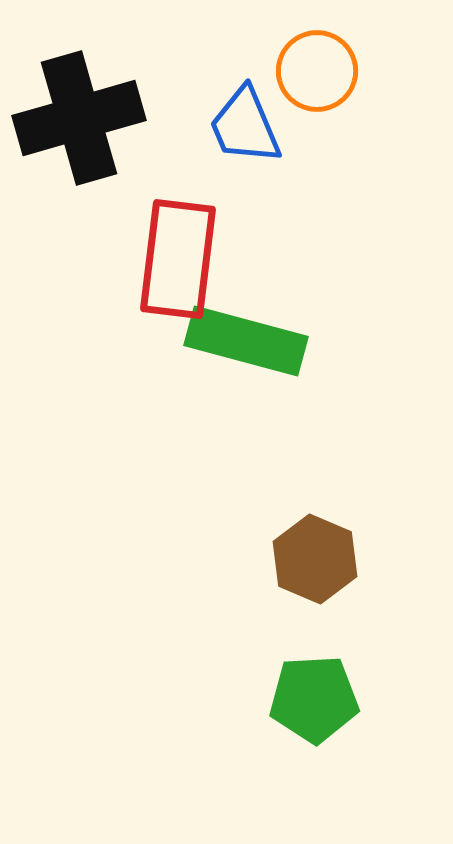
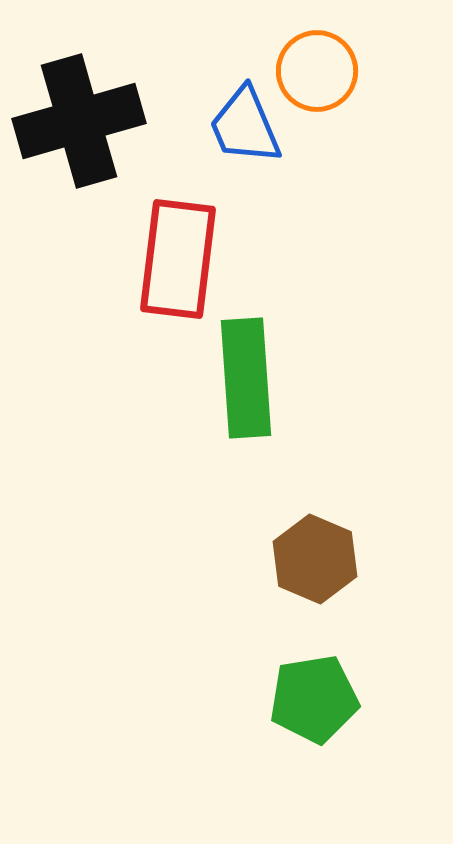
black cross: moved 3 px down
green rectangle: moved 37 px down; rotated 71 degrees clockwise
green pentagon: rotated 6 degrees counterclockwise
